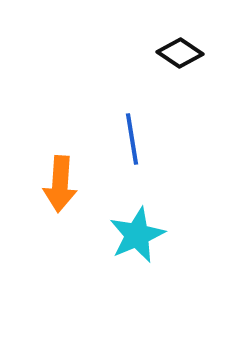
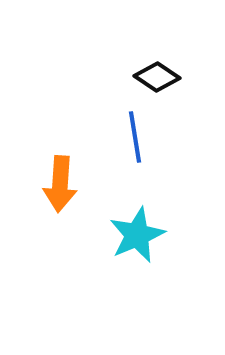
black diamond: moved 23 px left, 24 px down
blue line: moved 3 px right, 2 px up
